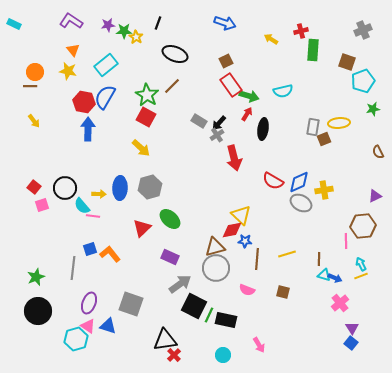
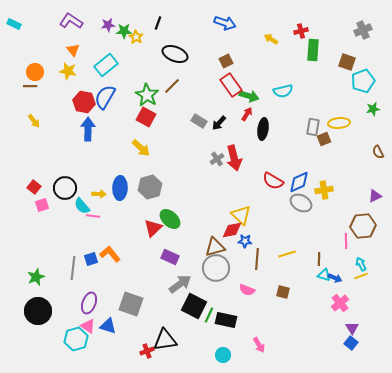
gray cross at (217, 135): moved 24 px down
red triangle at (142, 228): moved 11 px right
blue square at (90, 249): moved 1 px right, 10 px down
red cross at (174, 355): moved 27 px left, 4 px up; rotated 24 degrees clockwise
